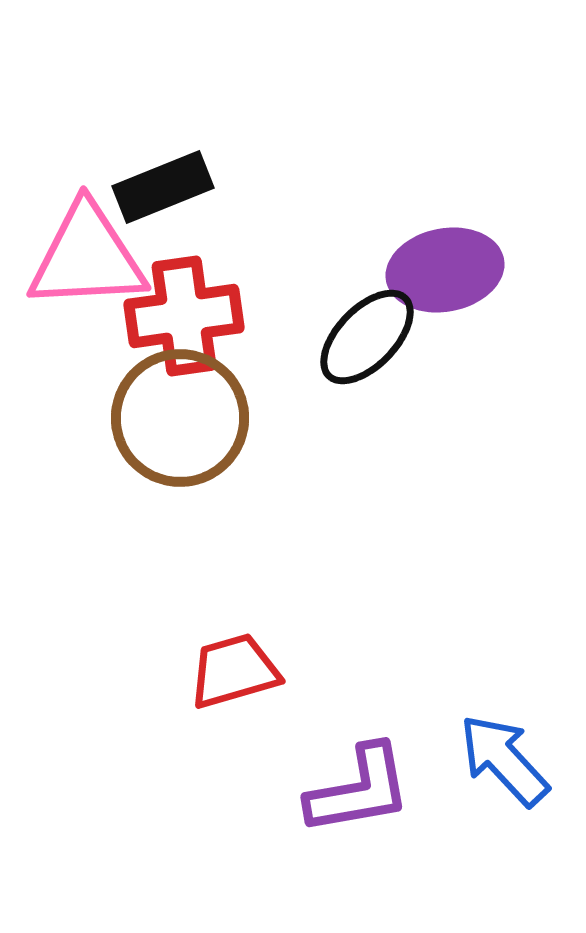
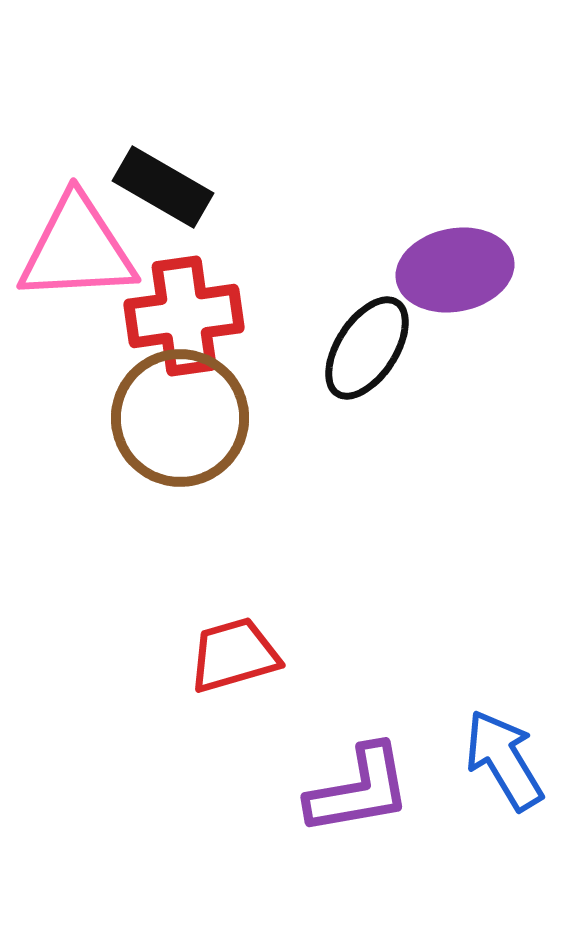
black rectangle: rotated 52 degrees clockwise
pink triangle: moved 10 px left, 8 px up
purple ellipse: moved 10 px right
black ellipse: moved 11 px down; rotated 11 degrees counterclockwise
red trapezoid: moved 16 px up
blue arrow: rotated 12 degrees clockwise
